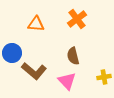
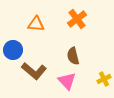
blue circle: moved 1 px right, 3 px up
yellow cross: moved 2 px down; rotated 16 degrees counterclockwise
